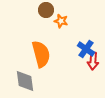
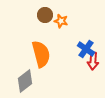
brown circle: moved 1 px left, 5 px down
gray diamond: rotated 60 degrees clockwise
